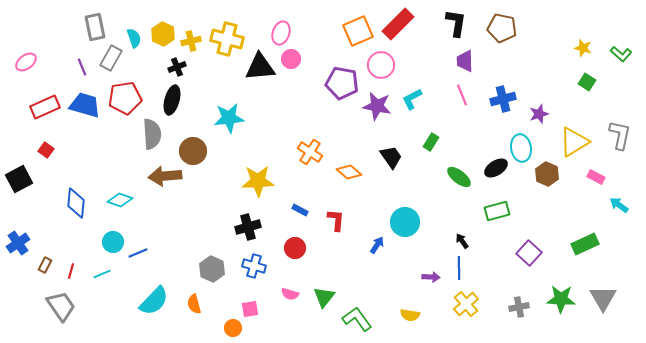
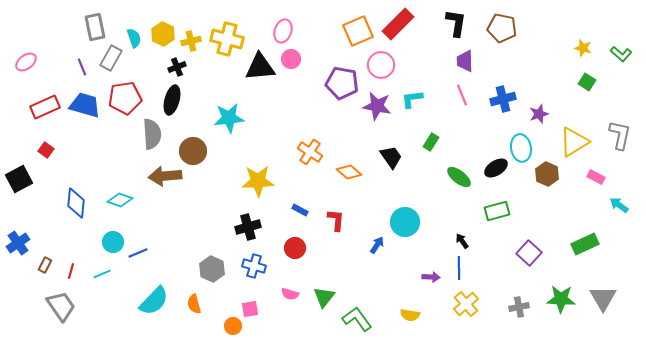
pink ellipse at (281, 33): moved 2 px right, 2 px up
cyan L-shape at (412, 99): rotated 20 degrees clockwise
orange circle at (233, 328): moved 2 px up
